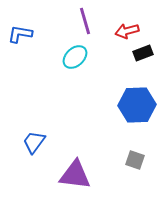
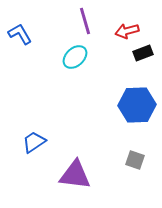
blue L-shape: rotated 50 degrees clockwise
blue trapezoid: rotated 20 degrees clockwise
